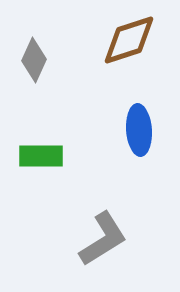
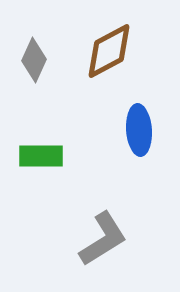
brown diamond: moved 20 px left, 11 px down; rotated 10 degrees counterclockwise
